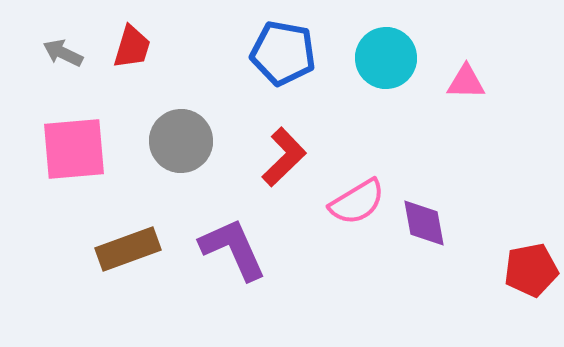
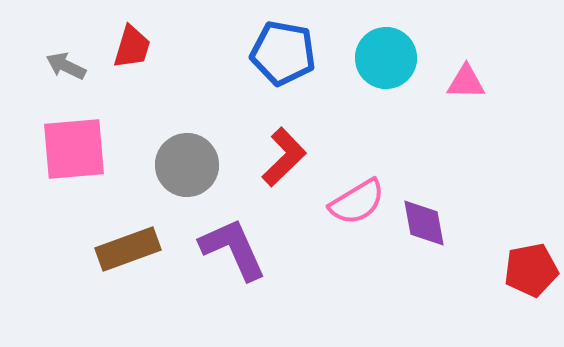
gray arrow: moved 3 px right, 13 px down
gray circle: moved 6 px right, 24 px down
